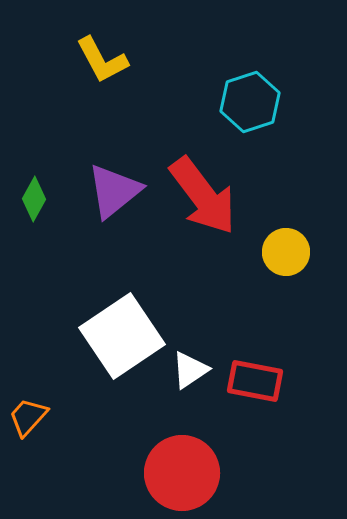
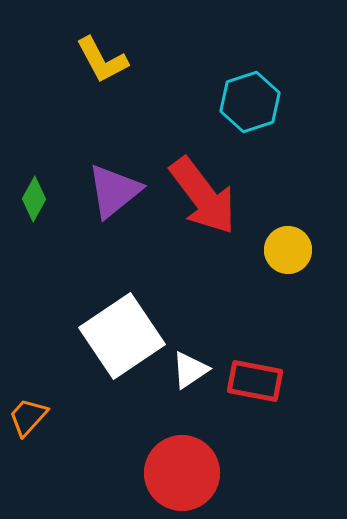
yellow circle: moved 2 px right, 2 px up
